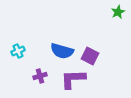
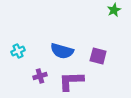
green star: moved 4 px left, 2 px up
purple square: moved 8 px right; rotated 12 degrees counterclockwise
purple L-shape: moved 2 px left, 2 px down
